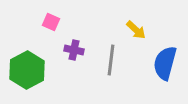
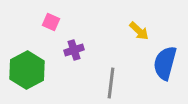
yellow arrow: moved 3 px right, 1 px down
purple cross: rotated 30 degrees counterclockwise
gray line: moved 23 px down
